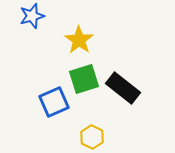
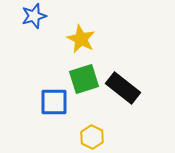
blue star: moved 2 px right
yellow star: moved 2 px right, 1 px up; rotated 8 degrees counterclockwise
blue square: rotated 24 degrees clockwise
